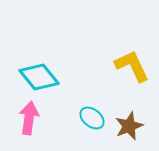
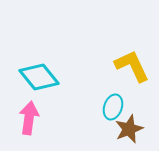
cyan ellipse: moved 21 px right, 11 px up; rotated 70 degrees clockwise
brown star: moved 3 px down
